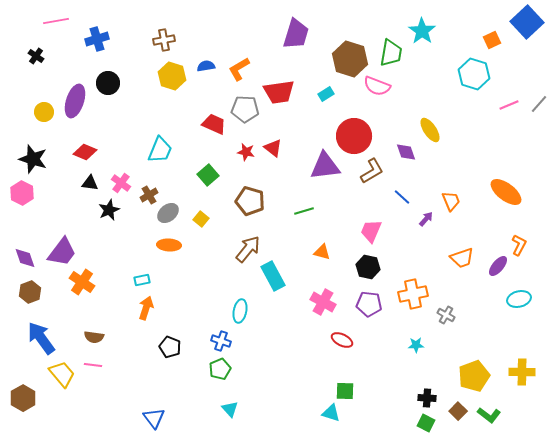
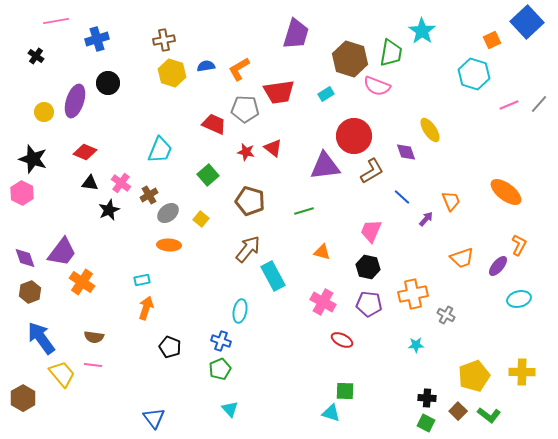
yellow hexagon at (172, 76): moved 3 px up
